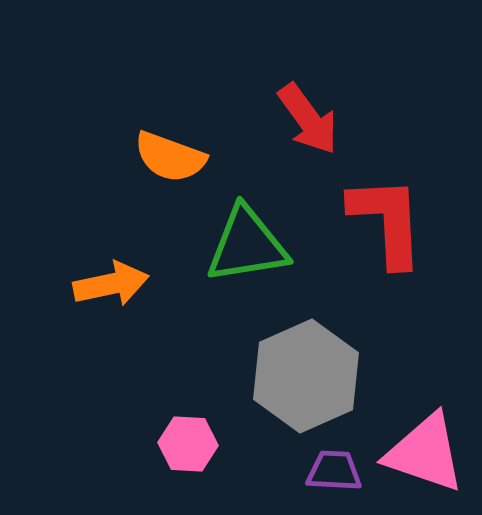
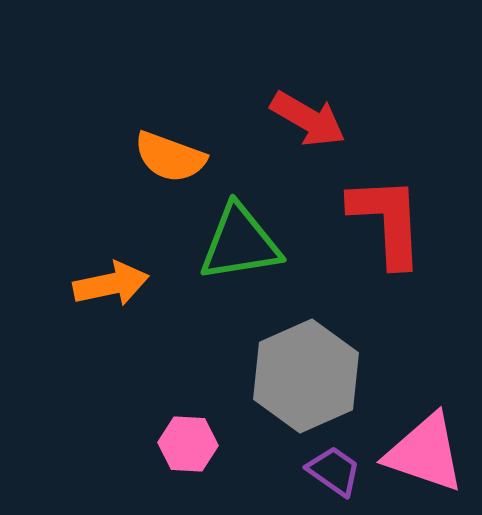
red arrow: rotated 24 degrees counterclockwise
green triangle: moved 7 px left, 2 px up
purple trapezoid: rotated 32 degrees clockwise
